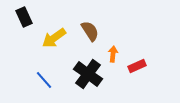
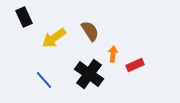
red rectangle: moved 2 px left, 1 px up
black cross: moved 1 px right
